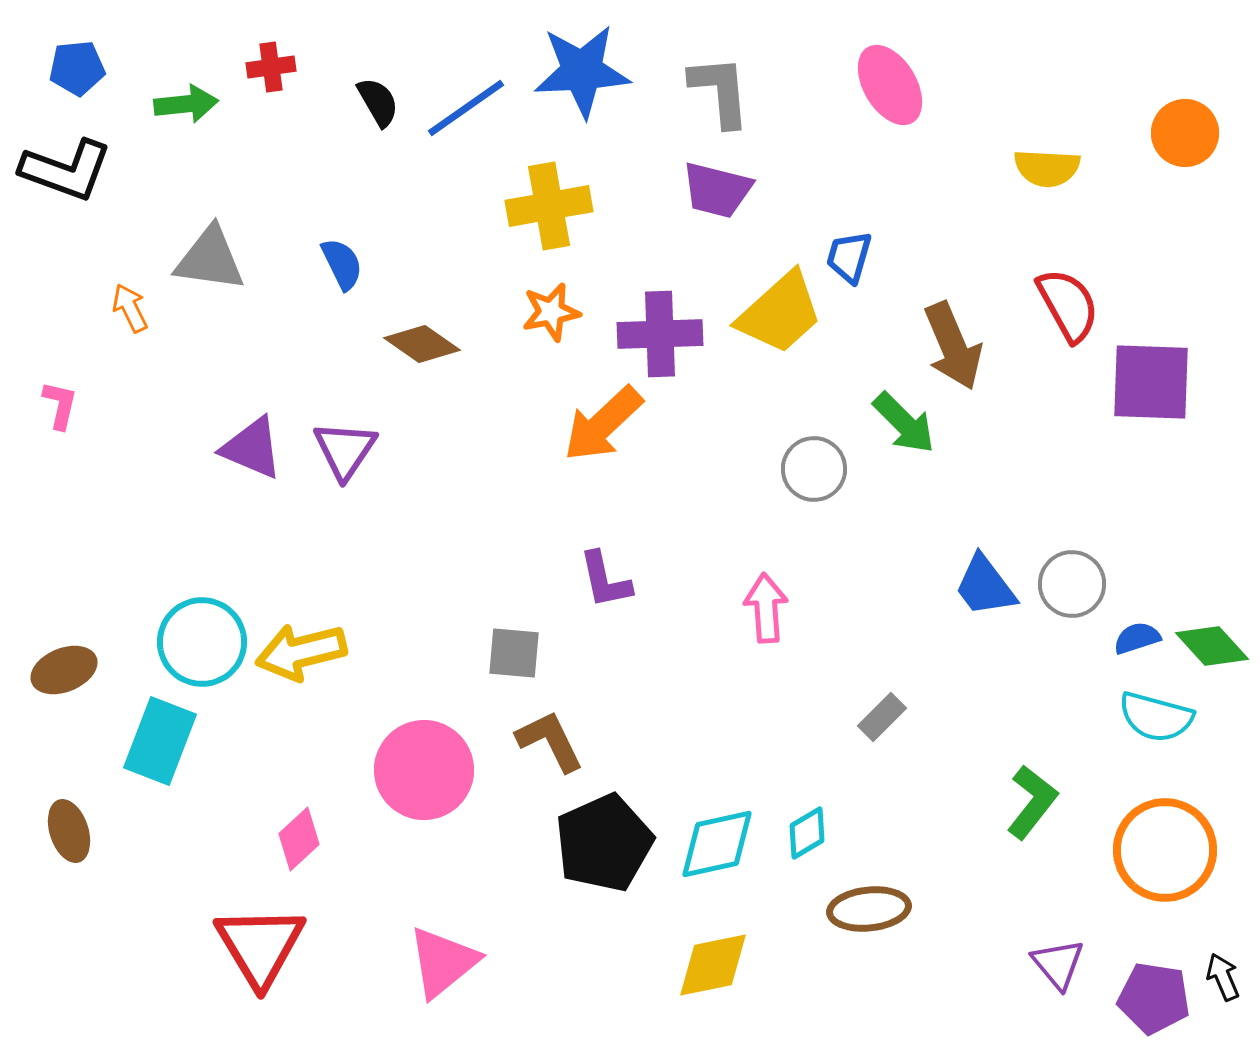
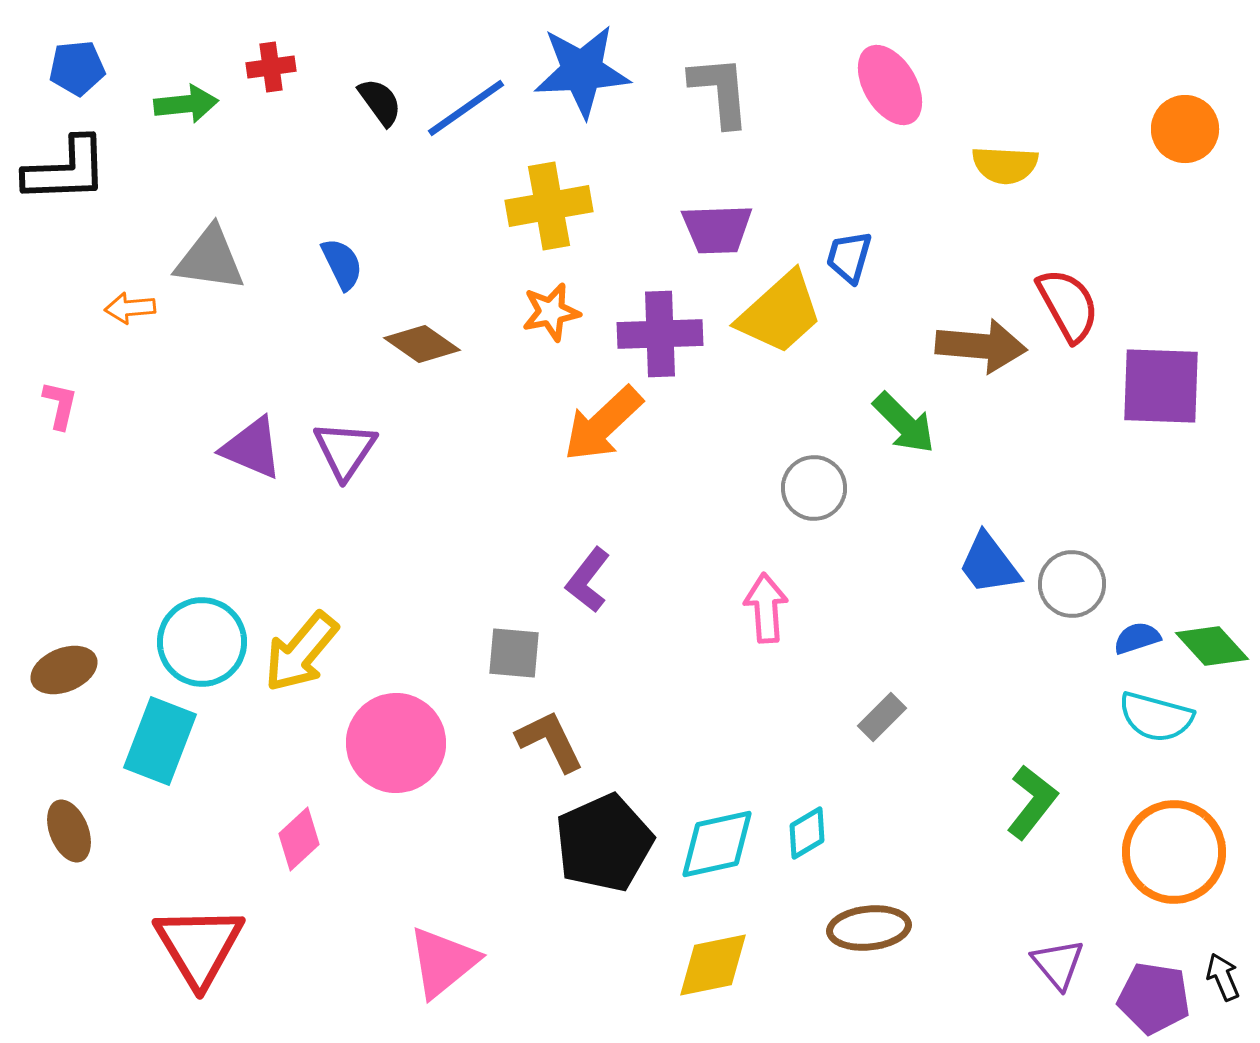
black semicircle at (378, 102): moved 2 px right; rotated 6 degrees counterclockwise
orange circle at (1185, 133): moved 4 px up
yellow semicircle at (1047, 168): moved 42 px left, 3 px up
black L-shape at (66, 170): rotated 22 degrees counterclockwise
purple trapezoid at (717, 190): moved 39 px down; rotated 16 degrees counterclockwise
orange arrow at (130, 308): rotated 69 degrees counterclockwise
brown arrow at (953, 346): moved 28 px right; rotated 62 degrees counterclockwise
purple square at (1151, 382): moved 10 px right, 4 px down
gray circle at (814, 469): moved 19 px down
purple L-shape at (605, 580): moved 17 px left; rotated 50 degrees clockwise
blue trapezoid at (985, 586): moved 4 px right, 22 px up
yellow arrow at (301, 652): rotated 36 degrees counterclockwise
pink circle at (424, 770): moved 28 px left, 27 px up
brown ellipse at (69, 831): rotated 4 degrees counterclockwise
orange circle at (1165, 850): moved 9 px right, 2 px down
brown ellipse at (869, 909): moved 19 px down
red triangle at (260, 946): moved 61 px left
